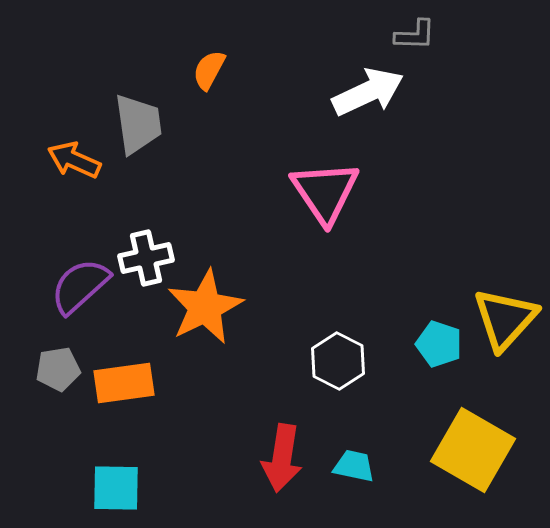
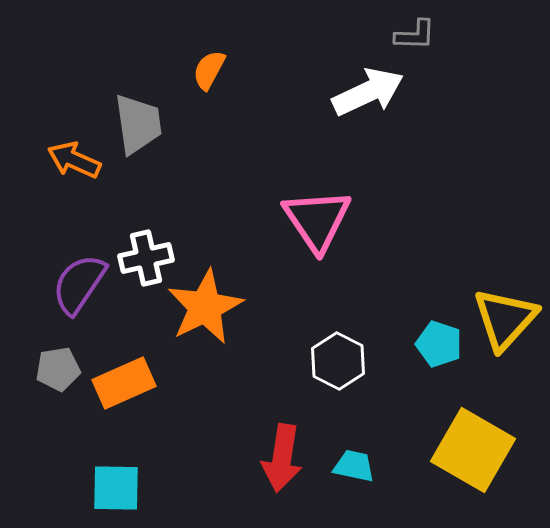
pink triangle: moved 8 px left, 28 px down
purple semicircle: moved 1 px left, 2 px up; rotated 14 degrees counterclockwise
orange rectangle: rotated 16 degrees counterclockwise
